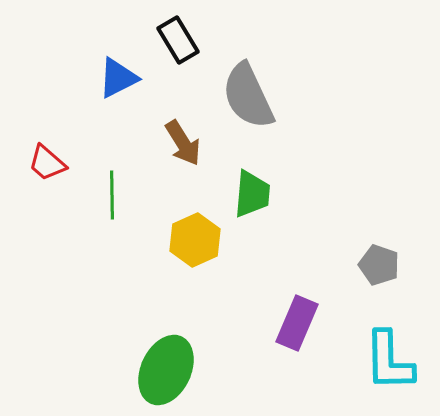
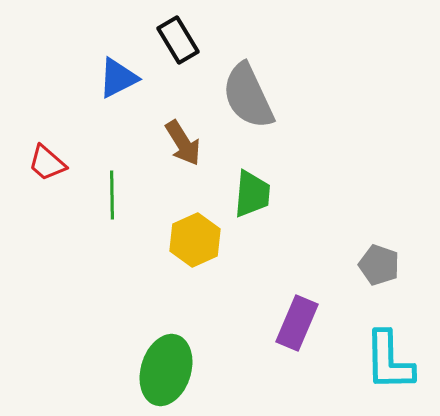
green ellipse: rotated 8 degrees counterclockwise
